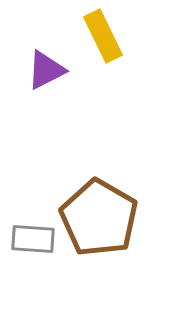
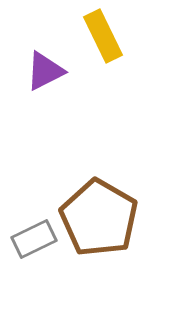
purple triangle: moved 1 px left, 1 px down
gray rectangle: moved 1 px right; rotated 30 degrees counterclockwise
